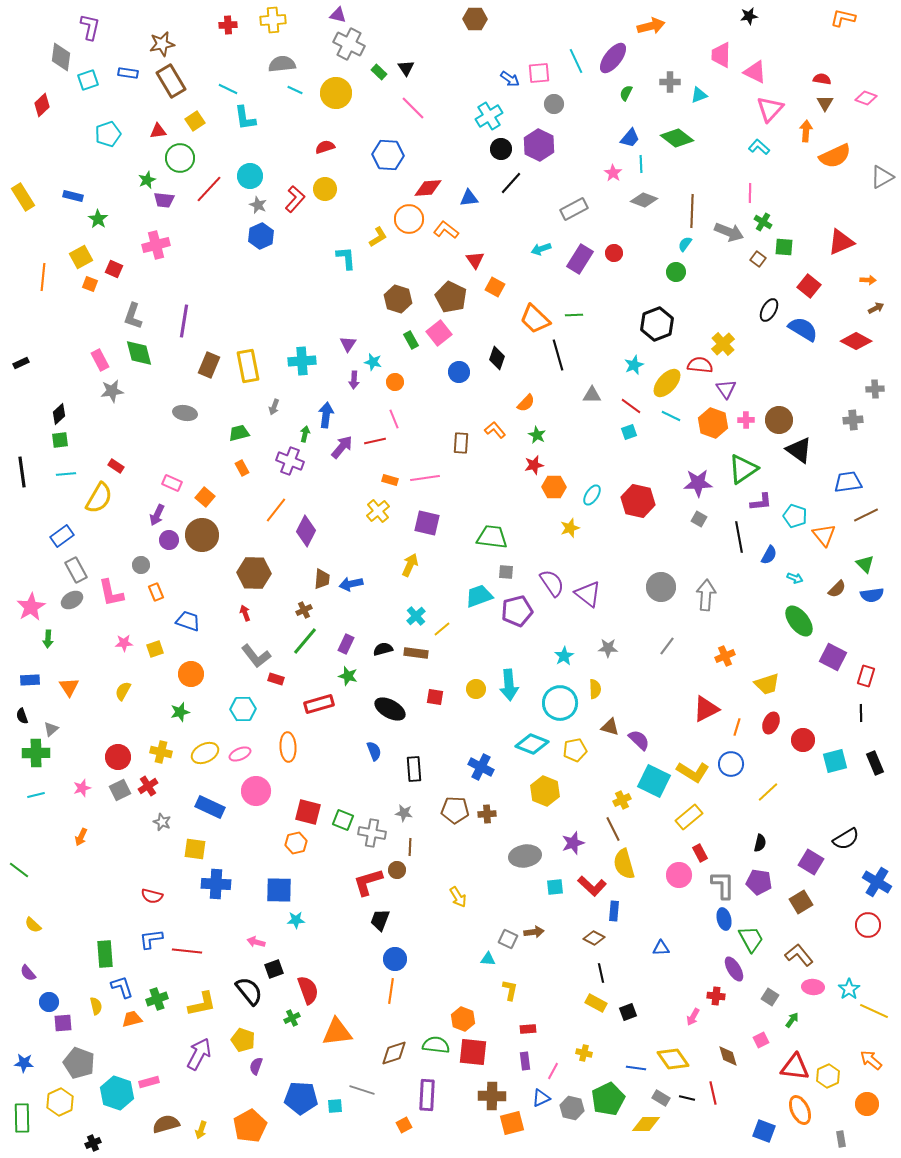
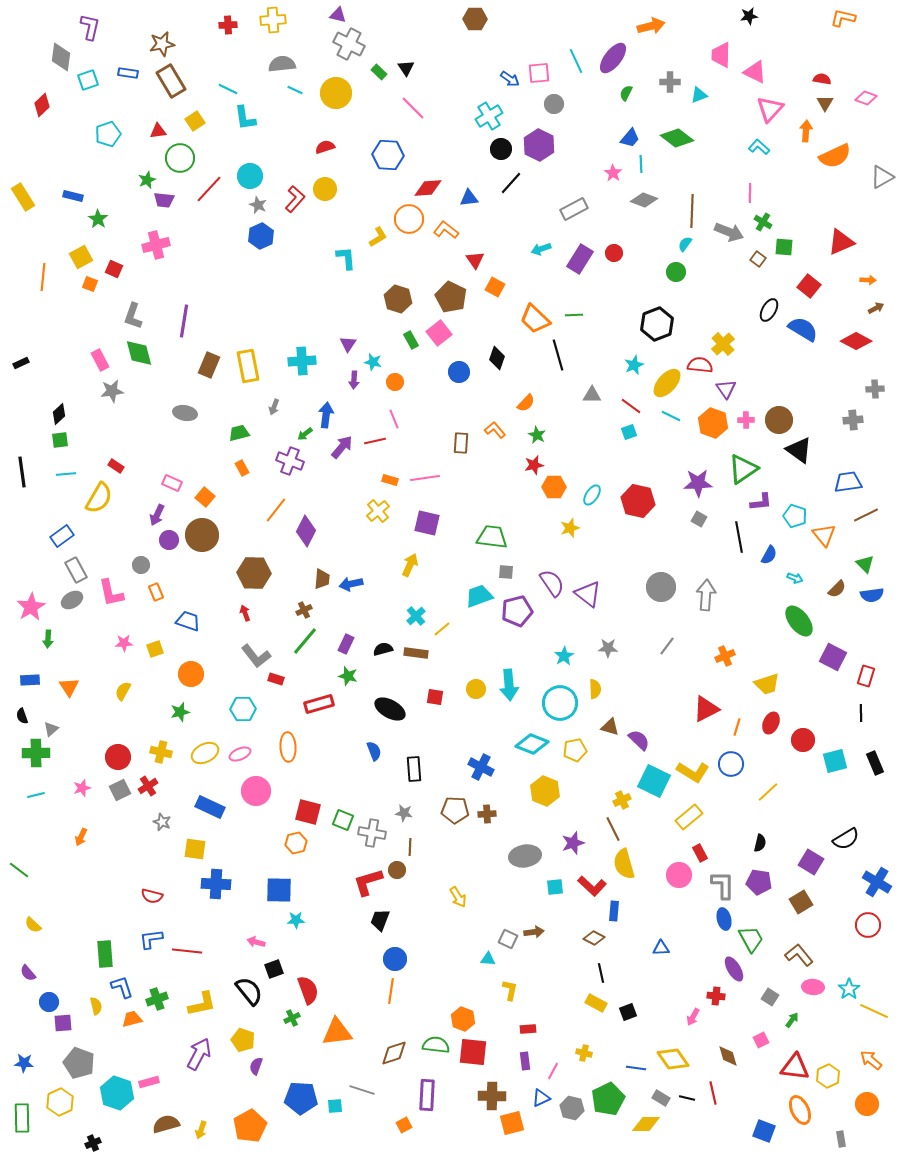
green arrow at (305, 434): rotated 140 degrees counterclockwise
